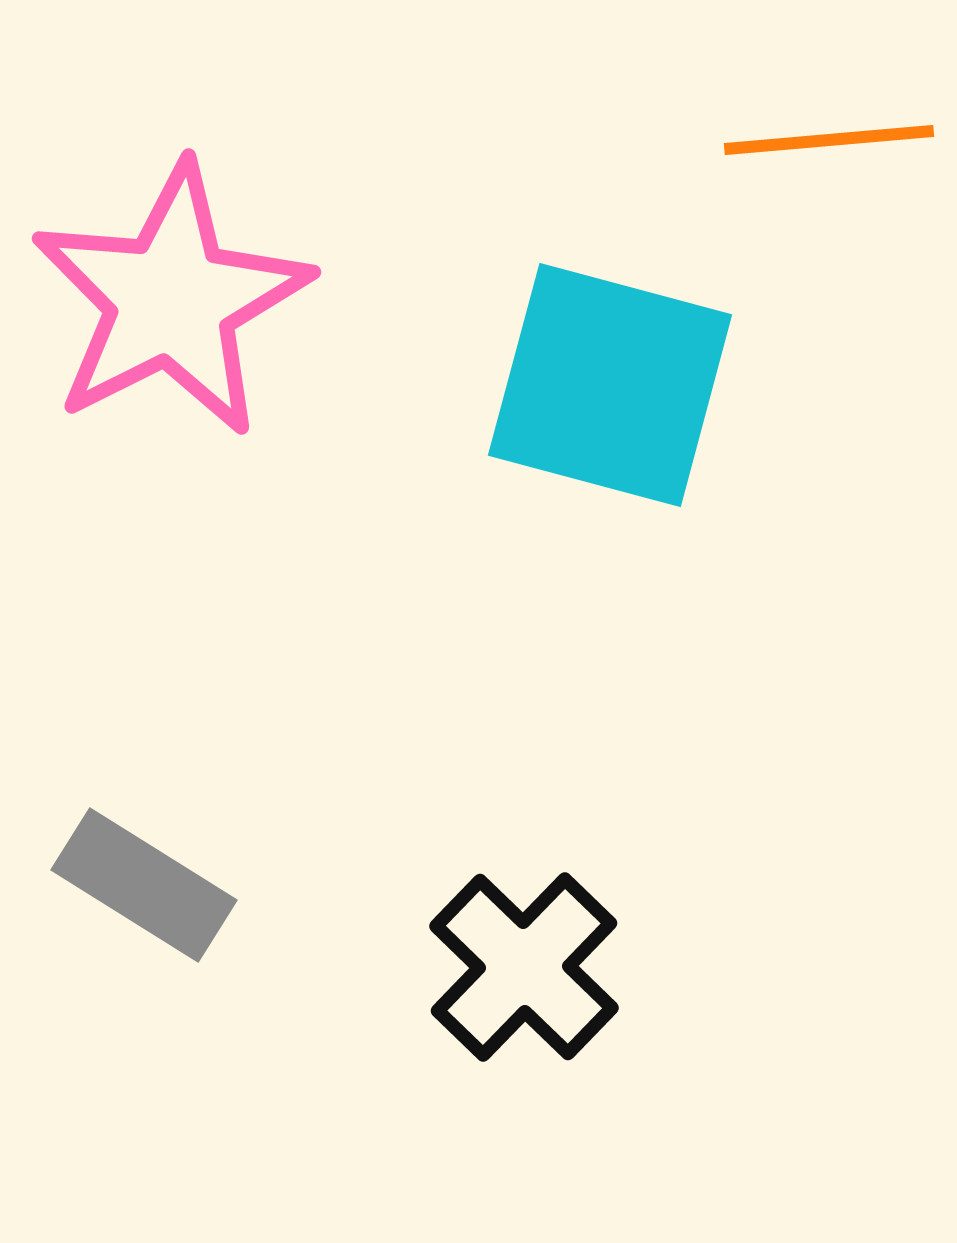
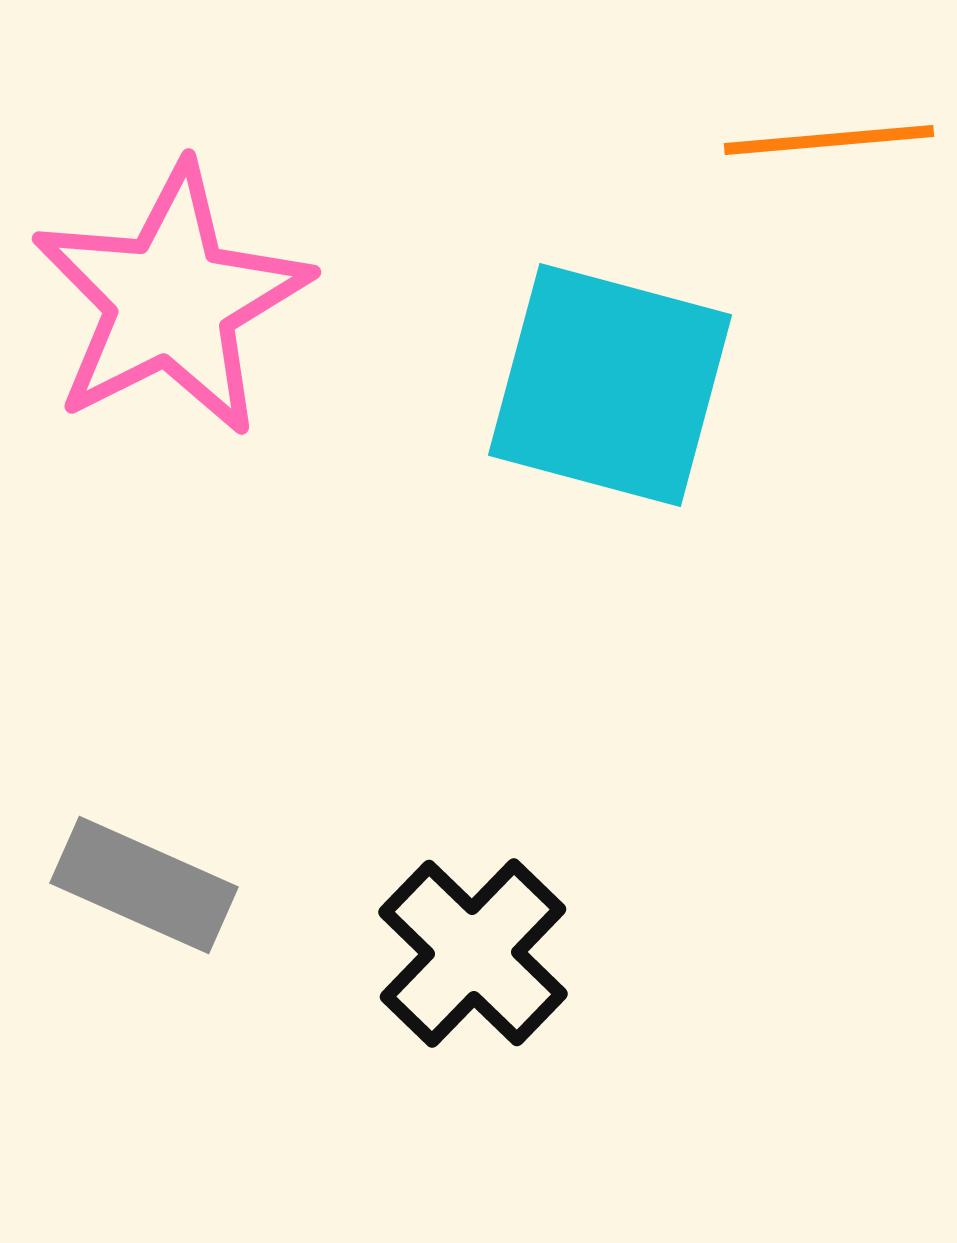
gray rectangle: rotated 8 degrees counterclockwise
black cross: moved 51 px left, 14 px up
